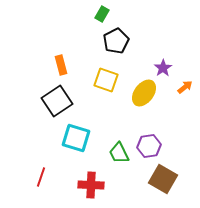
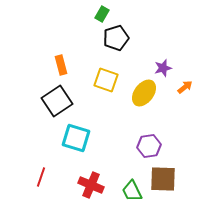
black pentagon: moved 3 px up; rotated 10 degrees clockwise
purple star: rotated 18 degrees clockwise
green trapezoid: moved 13 px right, 38 px down
brown square: rotated 28 degrees counterclockwise
red cross: rotated 20 degrees clockwise
